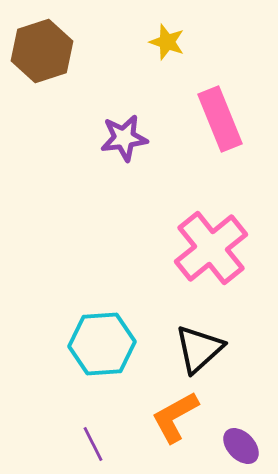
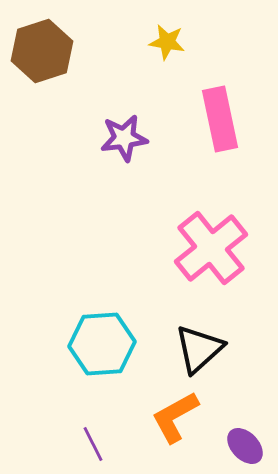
yellow star: rotated 9 degrees counterclockwise
pink rectangle: rotated 10 degrees clockwise
purple ellipse: moved 4 px right
